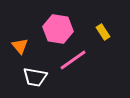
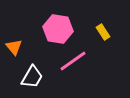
orange triangle: moved 6 px left, 1 px down
pink line: moved 1 px down
white trapezoid: moved 3 px left; rotated 70 degrees counterclockwise
